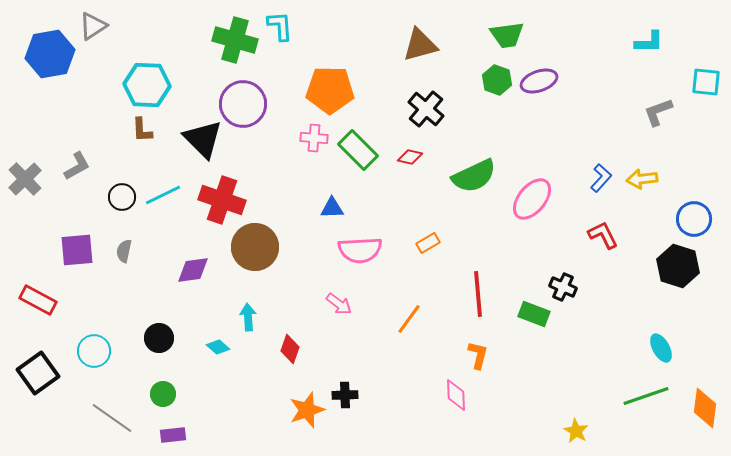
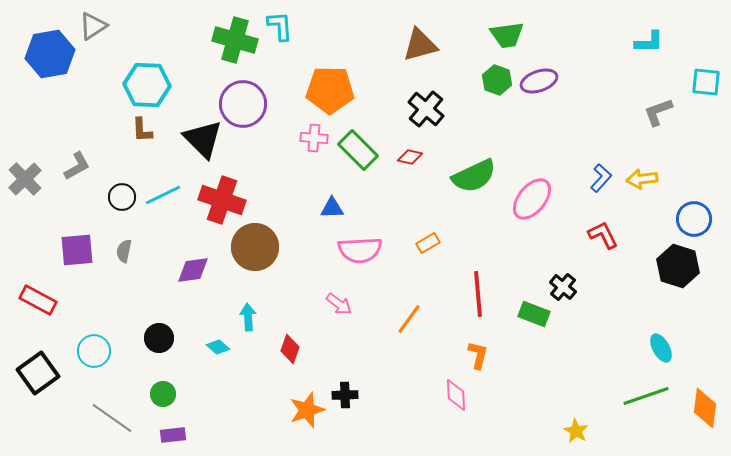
black cross at (563, 287): rotated 16 degrees clockwise
